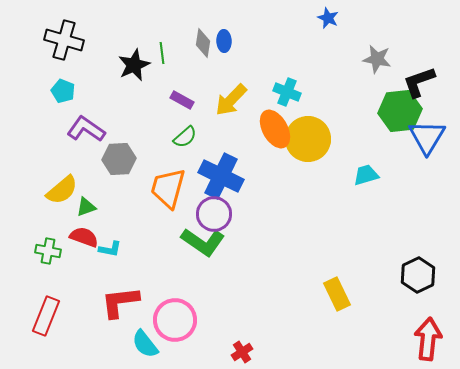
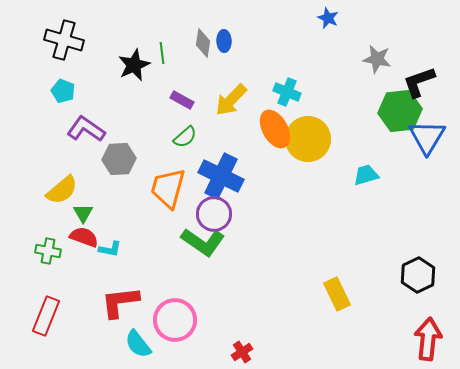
green triangle: moved 3 px left, 6 px down; rotated 40 degrees counterclockwise
cyan semicircle: moved 7 px left
